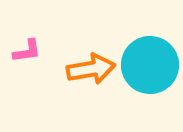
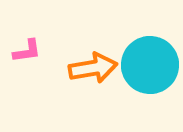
orange arrow: moved 2 px right, 1 px up
